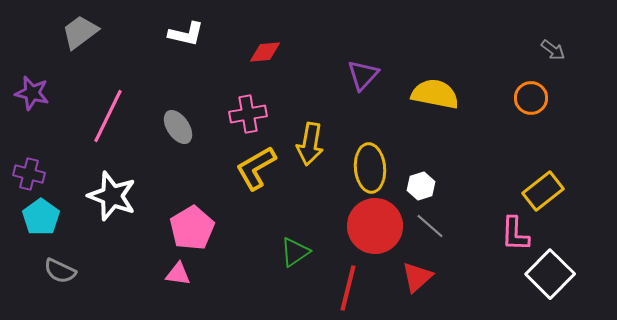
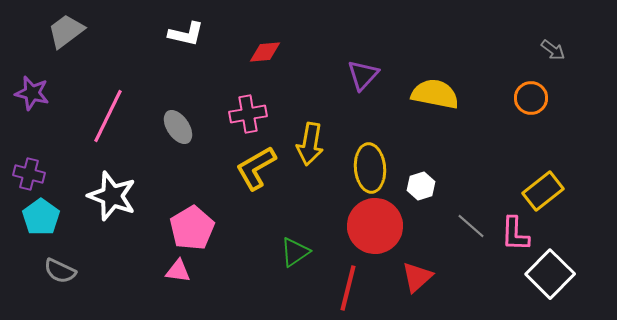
gray trapezoid: moved 14 px left, 1 px up
gray line: moved 41 px right
pink triangle: moved 3 px up
